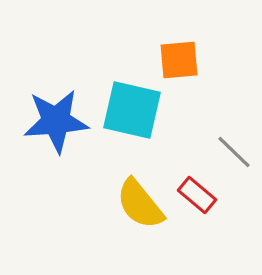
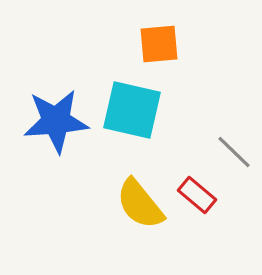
orange square: moved 20 px left, 16 px up
